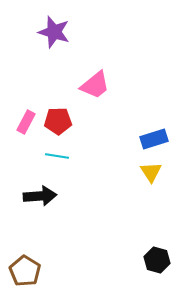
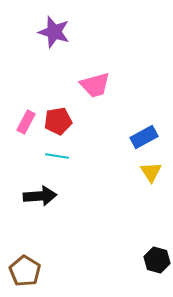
pink trapezoid: rotated 24 degrees clockwise
red pentagon: rotated 8 degrees counterclockwise
blue rectangle: moved 10 px left, 2 px up; rotated 12 degrees counterclockwise
